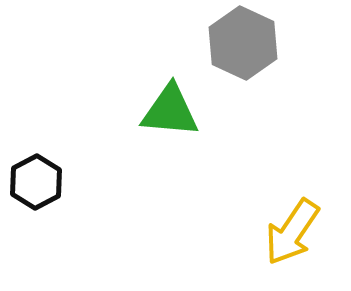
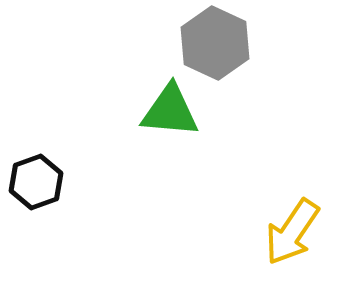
gray hexagon: moved 28 px left
black hexagon: rotated 8 degrees clockwise
